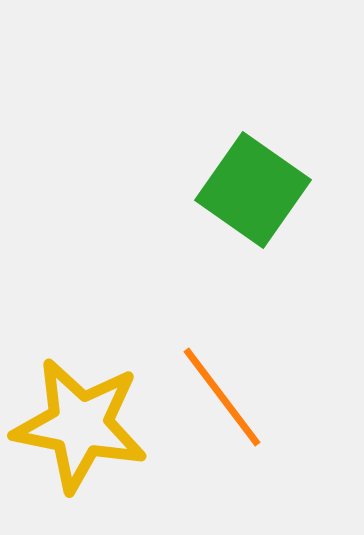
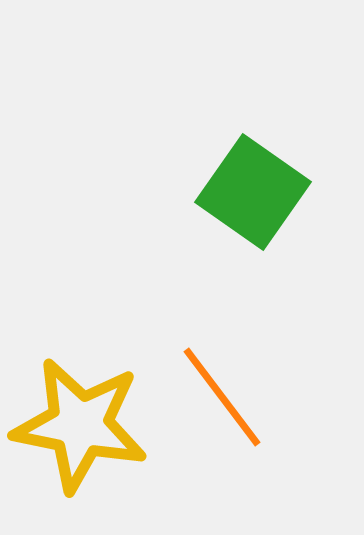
green square: moved 2 px down
